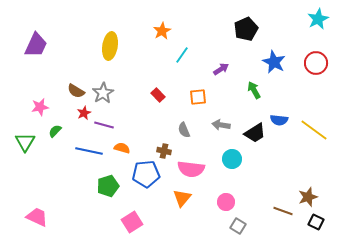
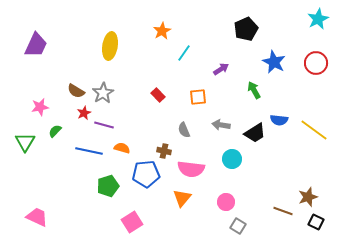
cyan line: moved 2 px right, 2 px up
